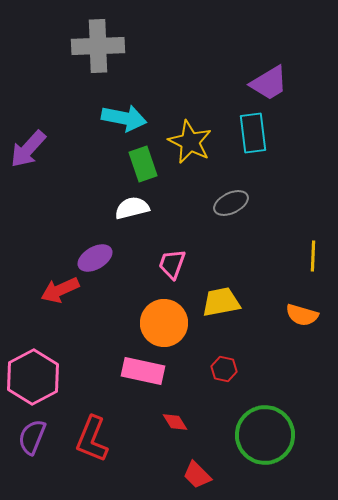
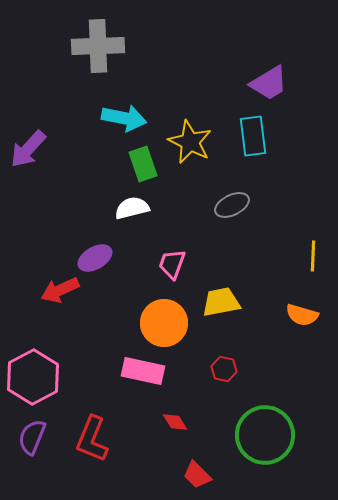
cyan rectangle: moved 3 px down
gray ellipse: moved 1 px right, 2 px down
